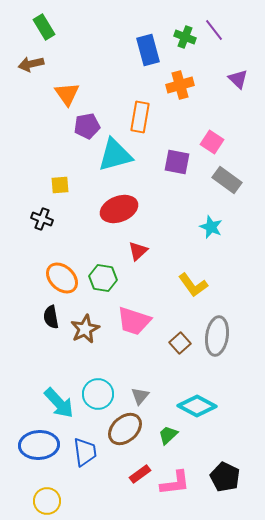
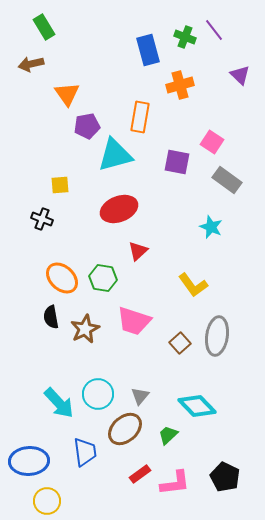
purple triangle: moved 2 px right, 4 px up
cyan diamond: rotated 18 degrees clockwise
blue ellipse: moved 10 px left, 16 px down
